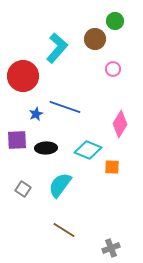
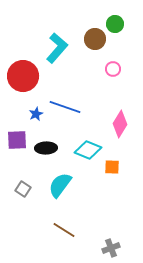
green circle: moved 3 px down
